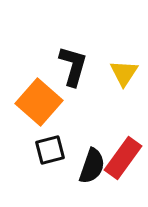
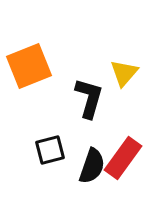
black L-shape: moved 16 px right, 32 px down
yellow triangle: rotated 8 degrees clockwise
orange square: moved 10 px left, 36 px up; rotated 27 degrees clockwise
